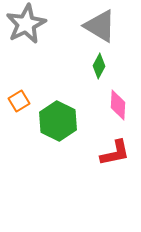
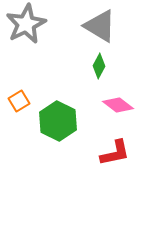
pink diamond: rotated 56 degrees counterclockwise
